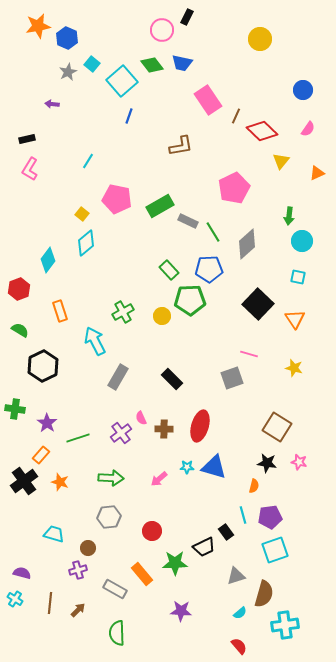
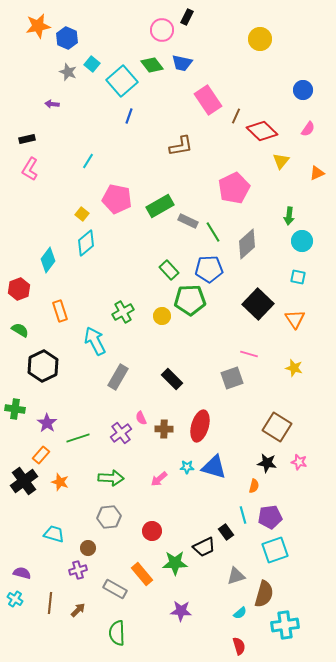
gray star at (68, 72): rotated 24 degrees counterclockwise
red semicircle at (239, 646): rotated 24 degrees clockwise
